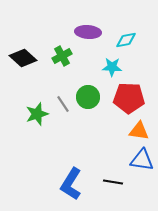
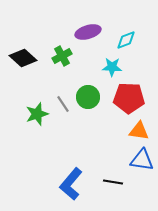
purple ellipse: rotated 20 degrees counterclockwise
cyan diamond: rotated 10 degrees counterclockwise
blue L-shape: rotated 8 degrees clockwise
